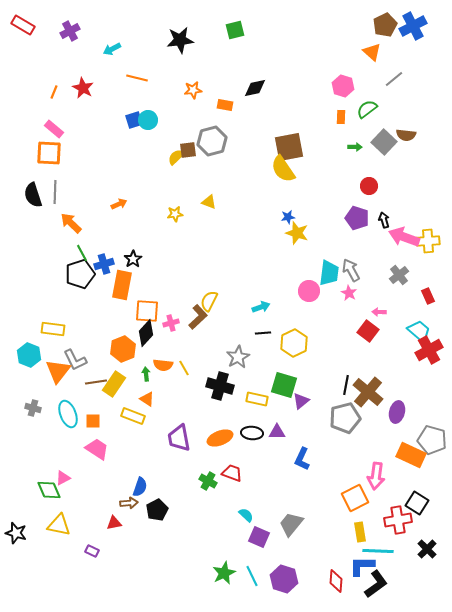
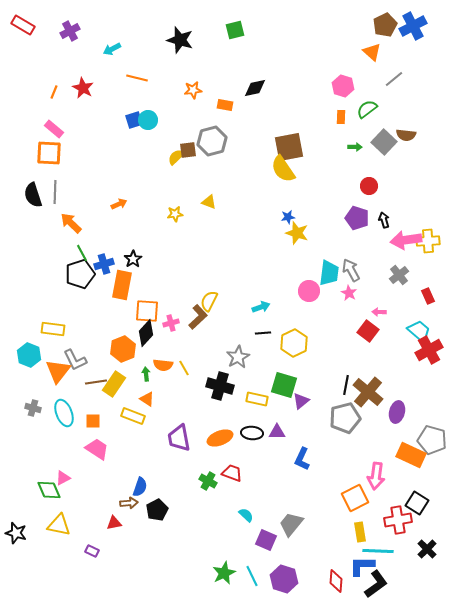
black star at (180, 40): rotated 24 degrees clockwise
pink arrow at (404, 237): moved 2 px right, 3 px down; rotated 28 degrees counterclockwise
cyan ellipse at (68, 414): moved 4 px left, 1 px up
purple square at (259, 537): moved 7 px right, 3 px down
